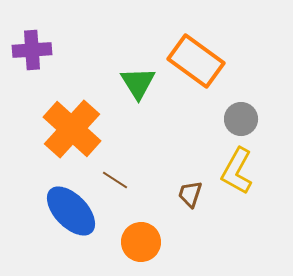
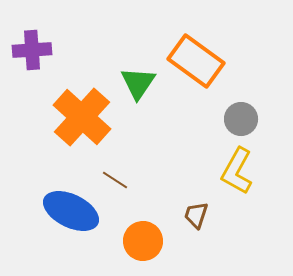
green triangle: rotated 6 degrees clockwise
orange cross: moved 10 px right, 12 px up
brown trapezoid: moved 6 px right, 21 px down
blue ellipse: rotated 20 degrees counterclockwise
orange circle: moved 2 px right, 1 px up
